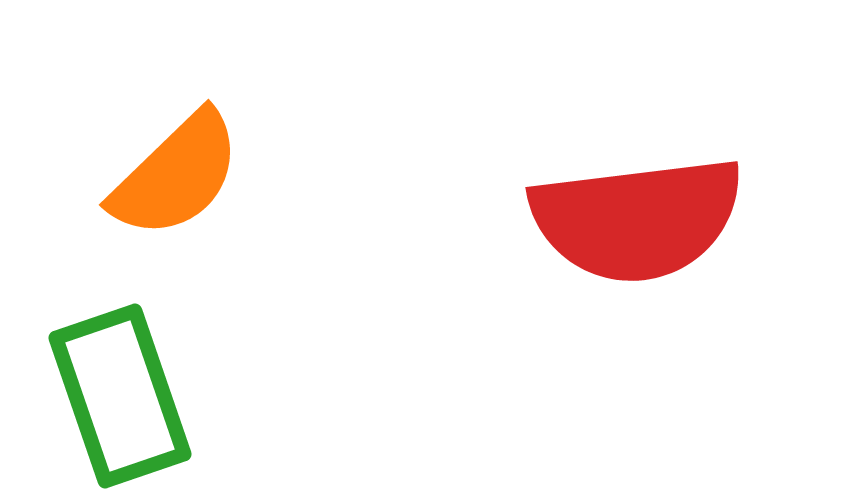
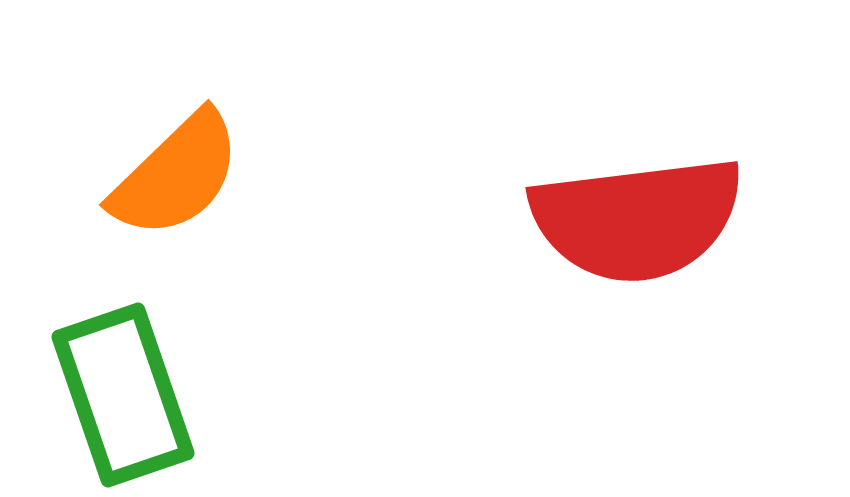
green rectangle: moved 3 px right, 1 px up
